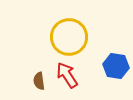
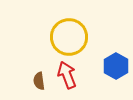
blue hexagon: rotated 20 degrees clockwise
red arrow: rotated 12 degrees clockwise
